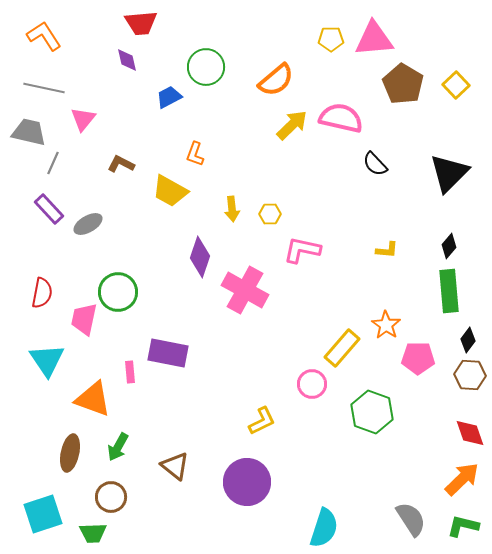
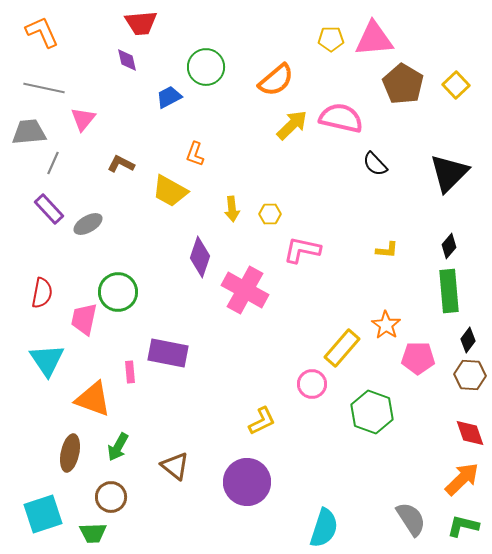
orange L-shape at (44, 36): moved 2 px left, 4 px up; rotated 9 degrees clockwise
gray trapezoid at (29, 132): rotated 18 degrees counterclockwise
